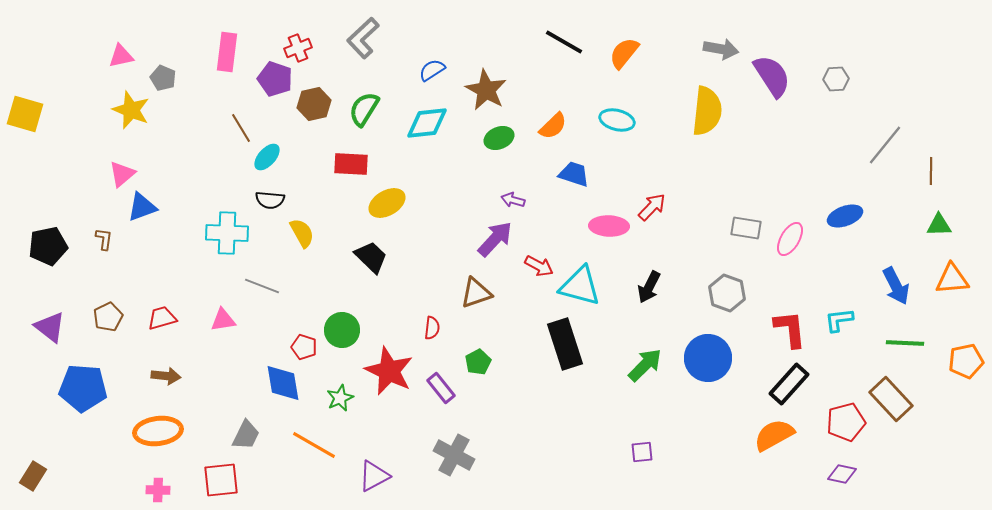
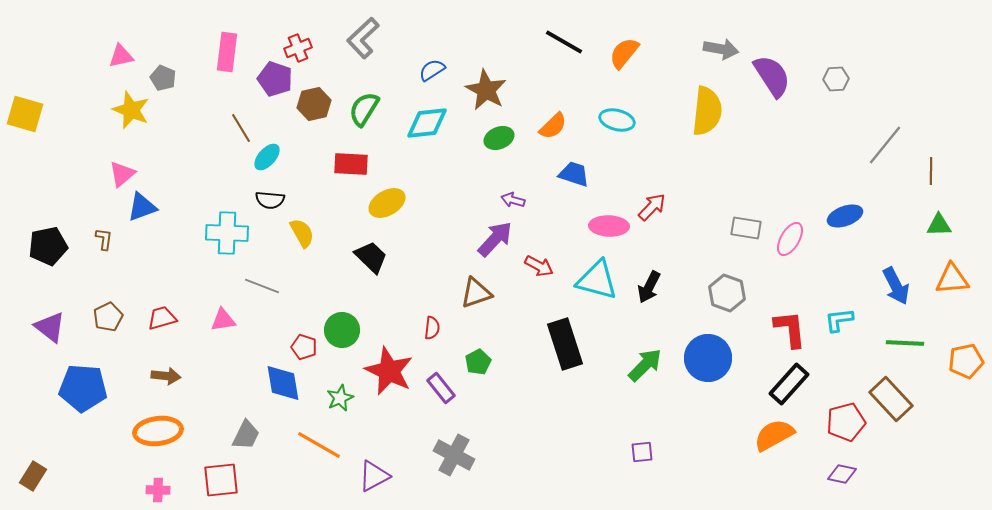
cyan triangle at (580, 286): moved 17 px right, 6 px up
orange line at (314, 445): moved 5 px right
